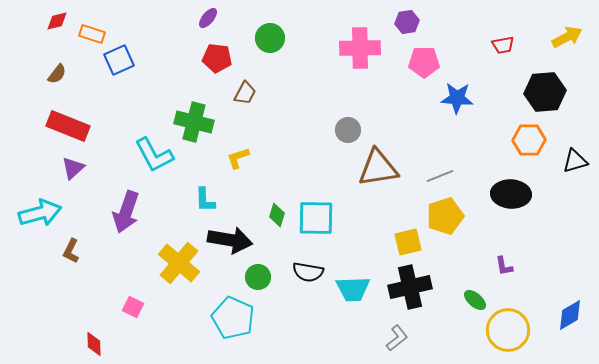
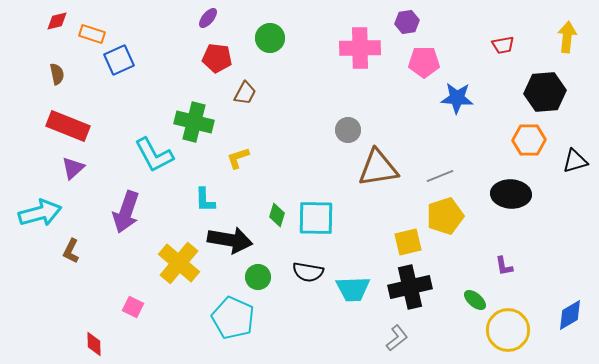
yellow arrow at (567, 37): rotated 56 degrees counterclockwise
brown semicircle at (57, 74): rotated 50 degrees counterclockwise
